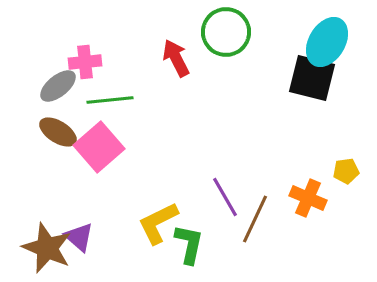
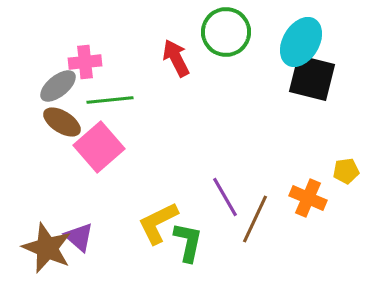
cyan ellipse: moved 26 px left
brown ellipse: moved 4 px right, 10 px up
green L-shape: moved 1 px left, 2 px up
